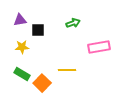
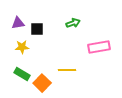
purple triangle: moved 2 px left, 3 px down
black square: moved 1 px left, 1 px up
